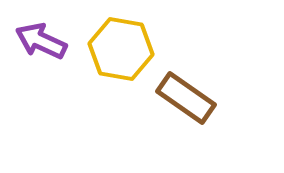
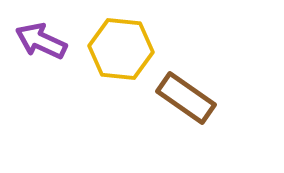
yellow hexagon: rotated 4 degrees counterclockwise
